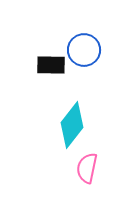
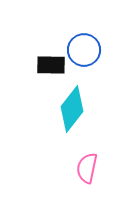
cyan diamond: moved 16 px up
